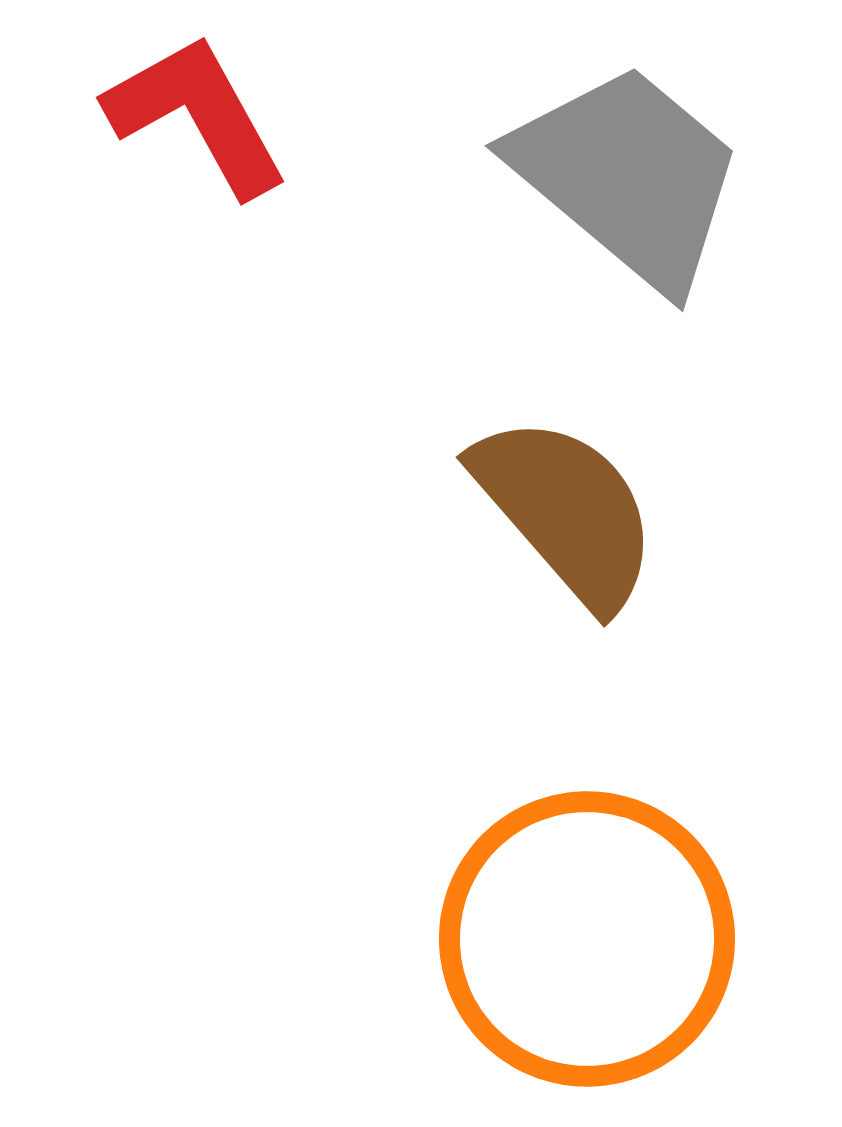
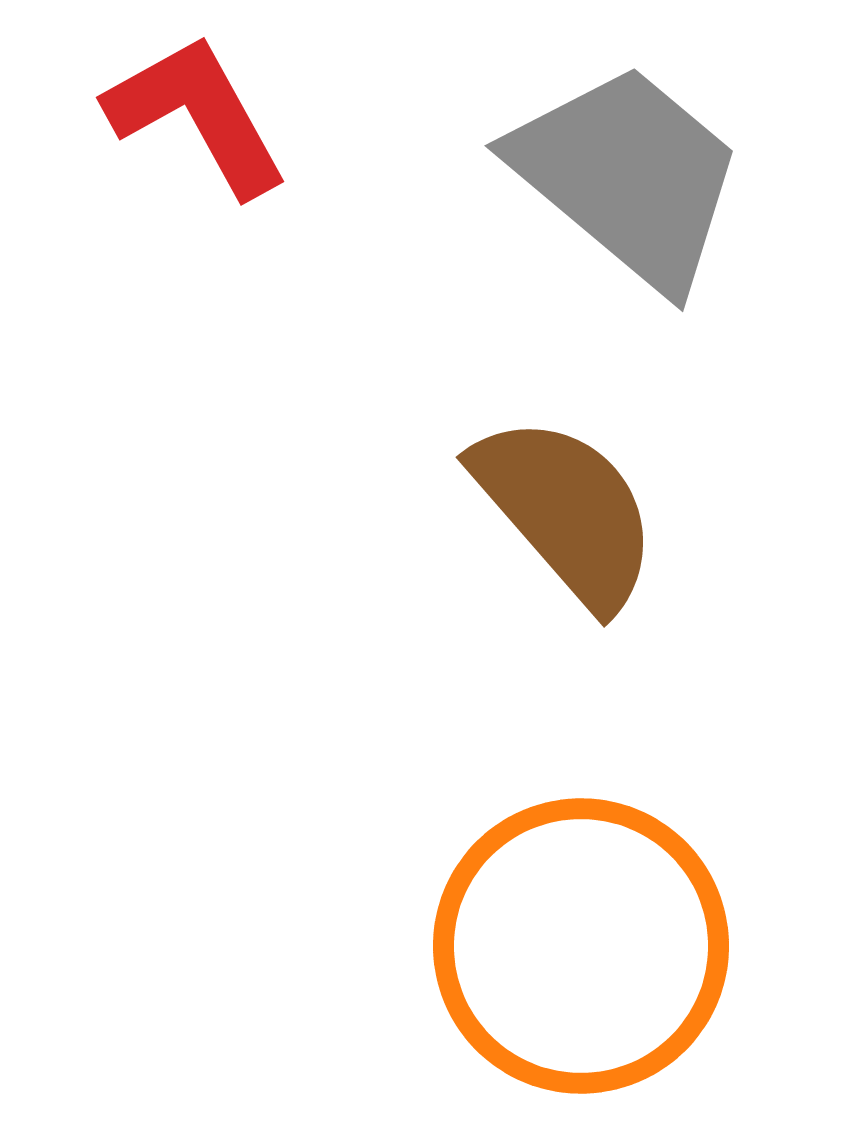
orange circle: moved 6 px left, 7 px down
